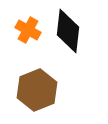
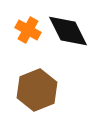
black diamond: rotated 33 degrees counterclockwise
